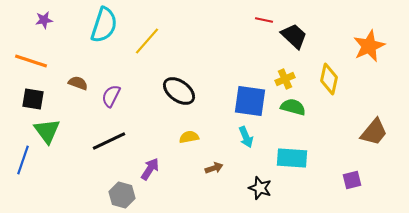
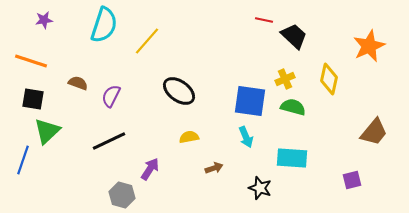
green triangle: rotated 24 degrees clockwise
